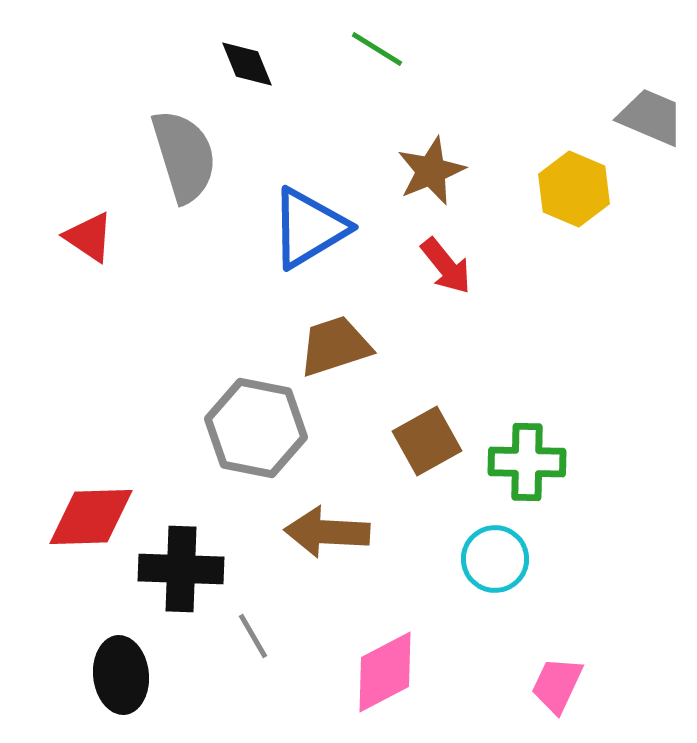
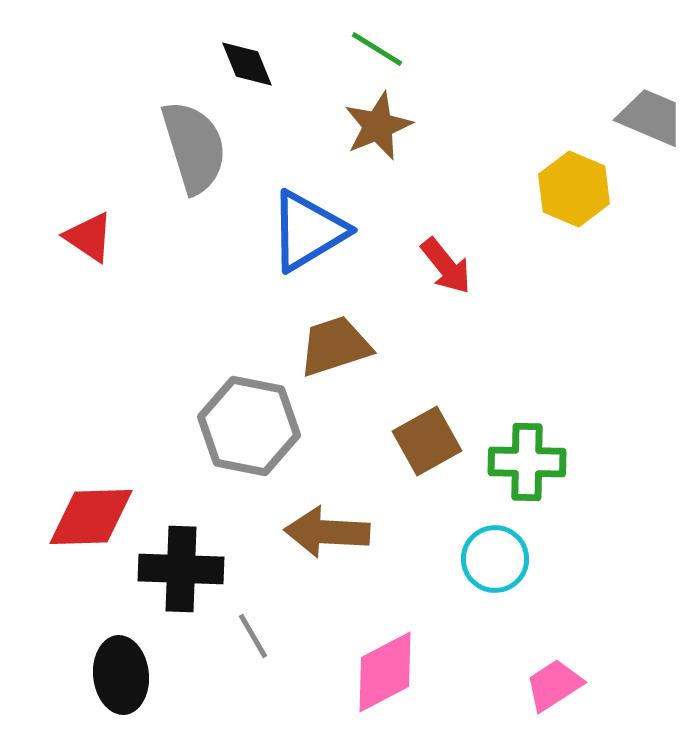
gray semicircle: moved 10 px right, 9 px up
brown star: moved 53 px left, 45 px up
blue triangle: moved 1 px left, 3 px down
gray hexagon: moved 7 px left, 2 px up
pink trapezoid: moved 3 px left; rotated 32 degrees clockwise
